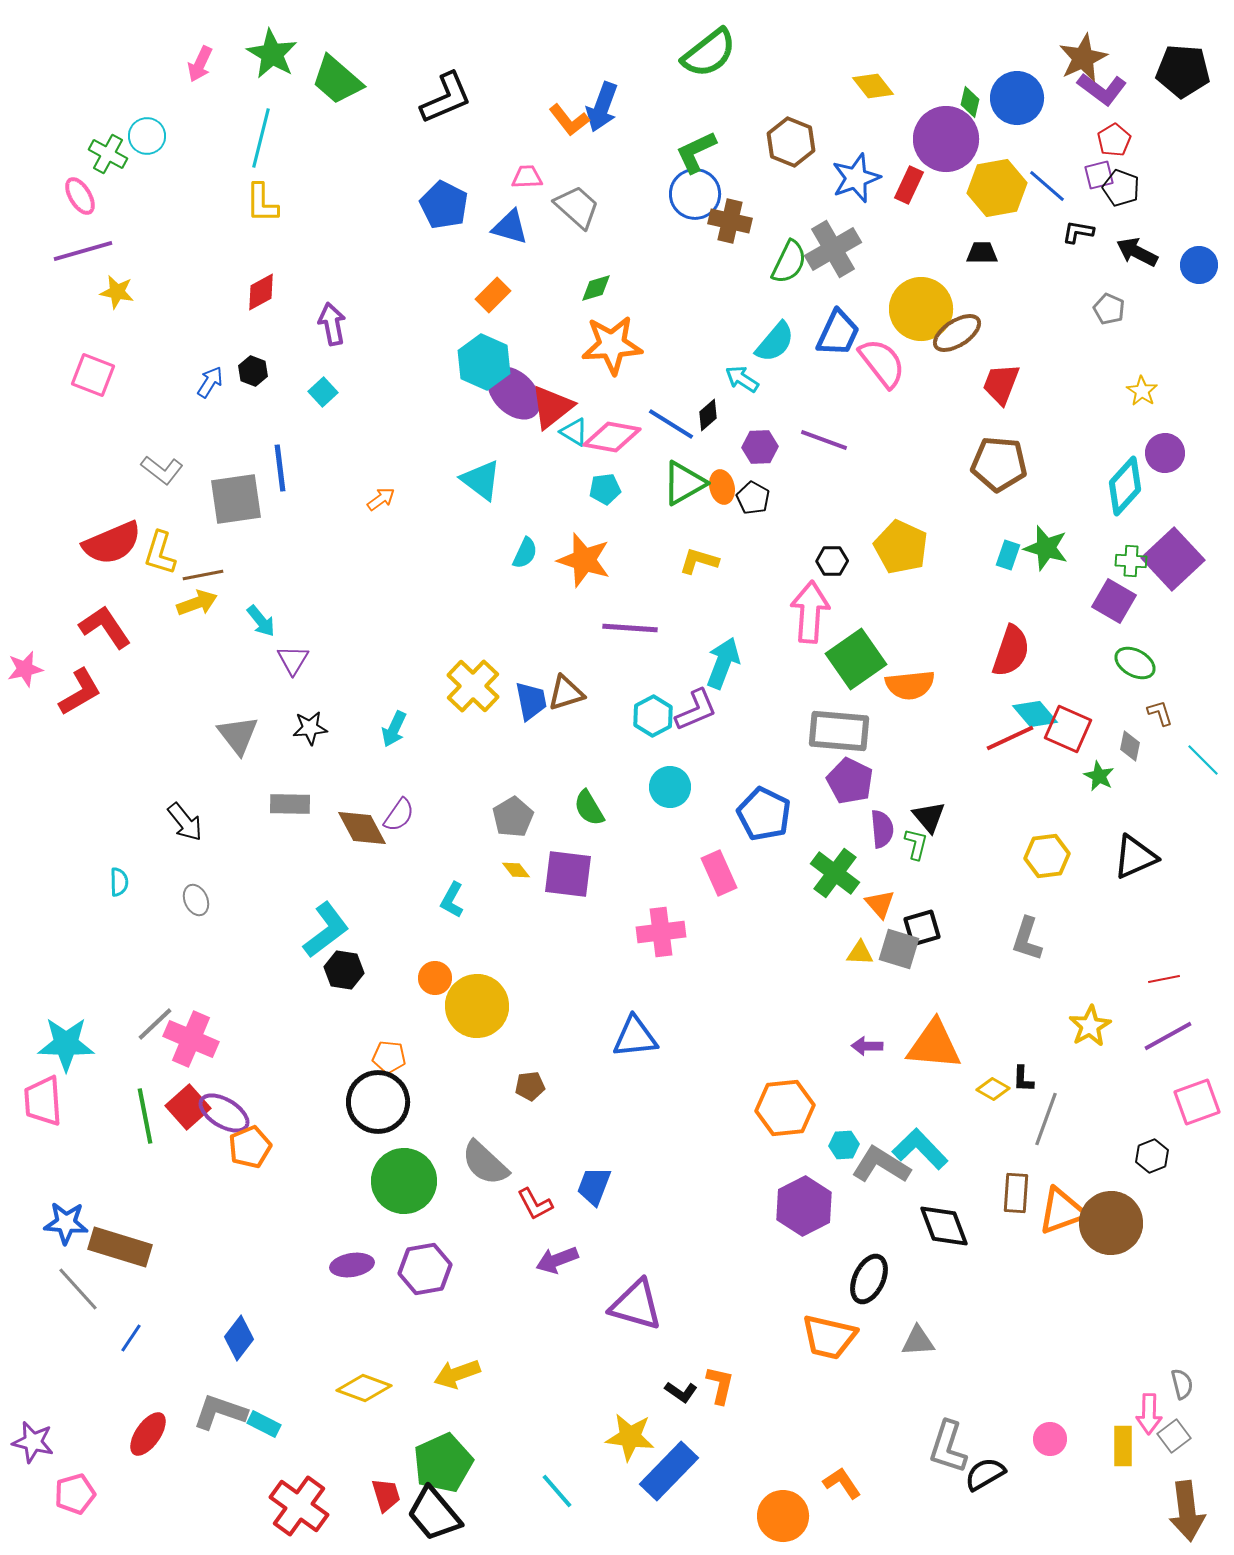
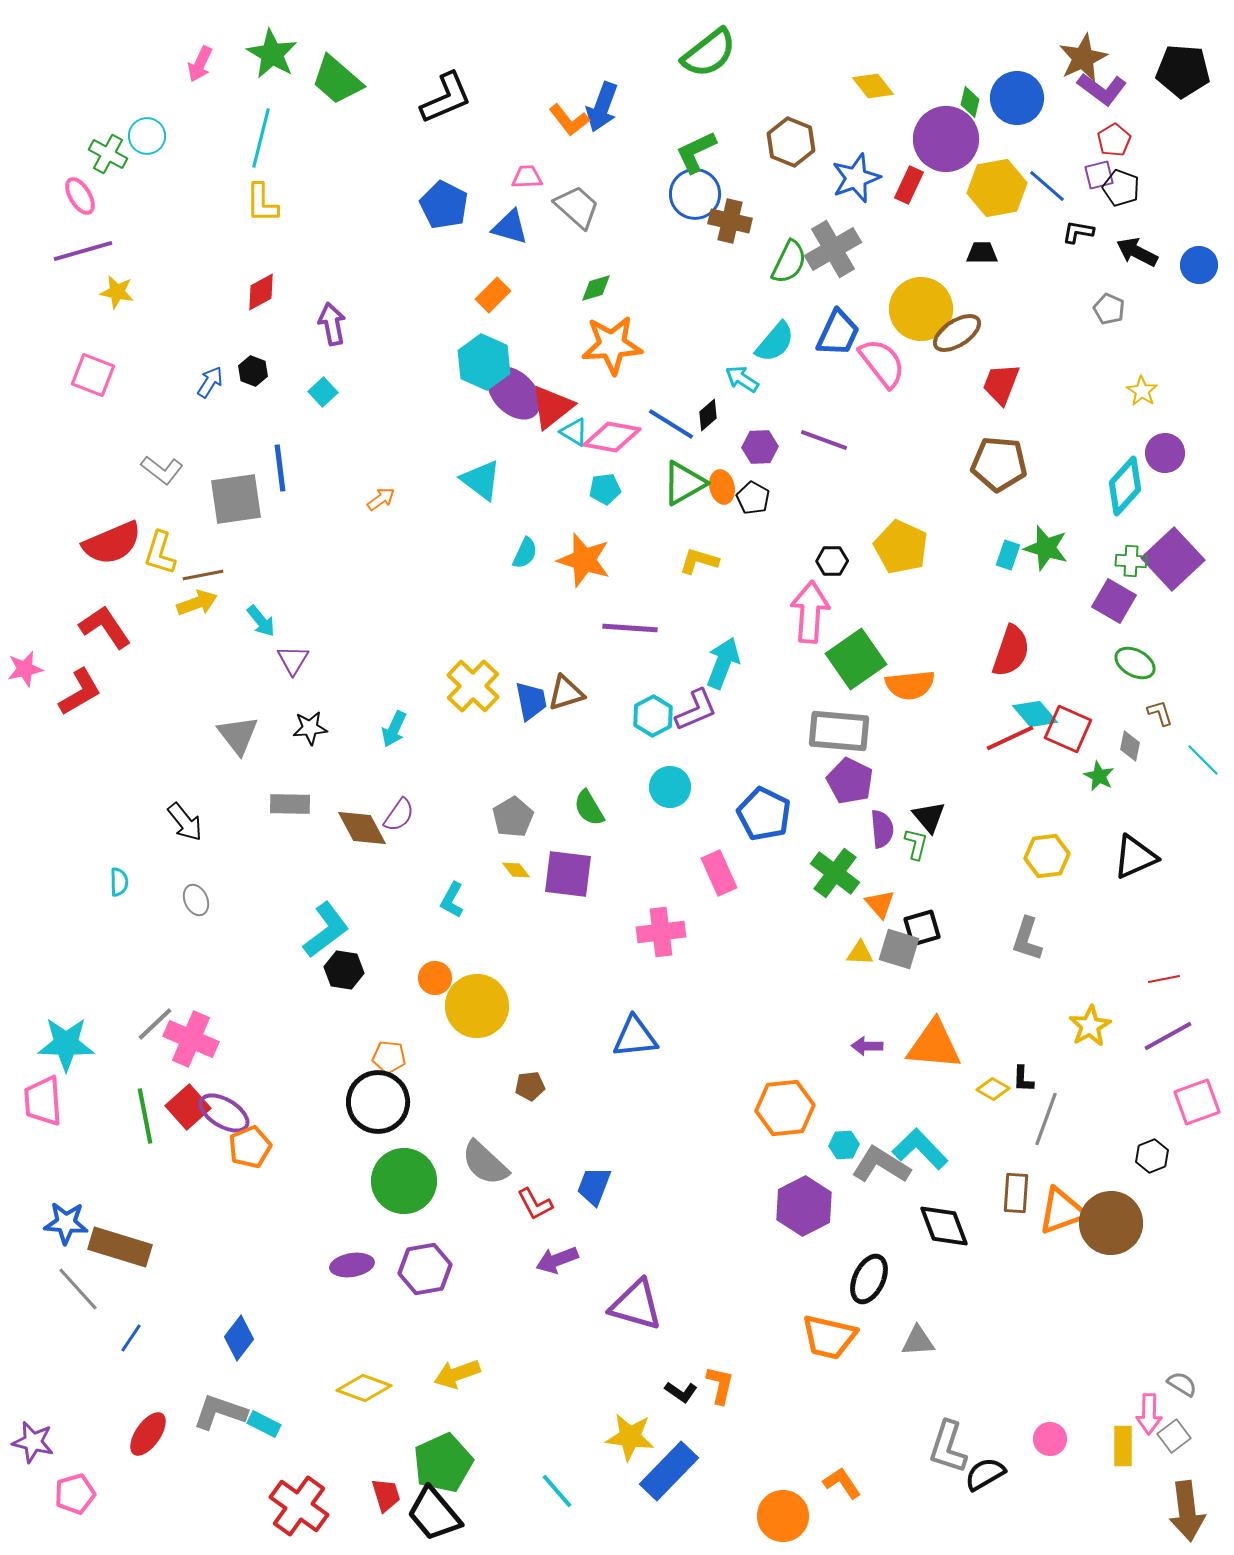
gray semicircle at (1182, 1384): rotated 44 degrees counterclockwise
